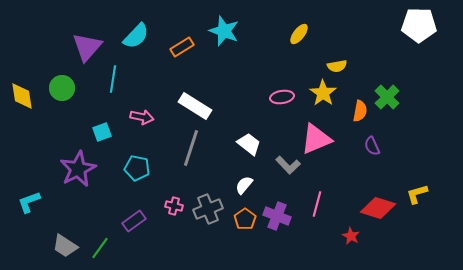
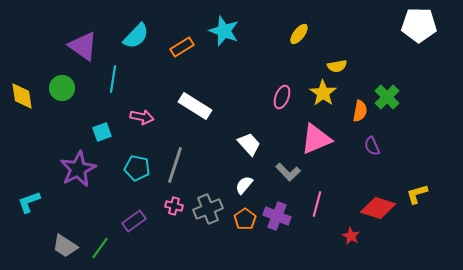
purple triangle: moved 4 px left, 1 px up; rotated 36 degrees counterclockwise
pink ellipse: rotated 60 degrees counterclockwise
white trapezoid: rotated 10 degrees clockwise
gray line: moved 16 px left, 17 px down
gray L-shape: moved 7 px down
